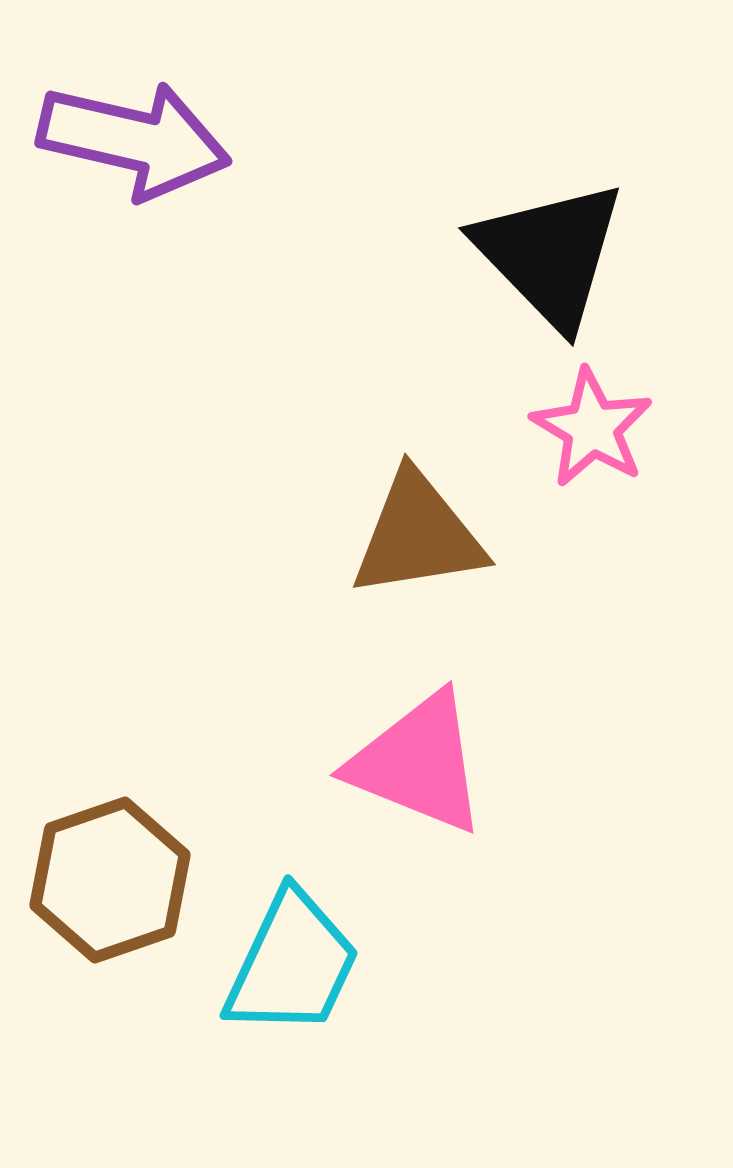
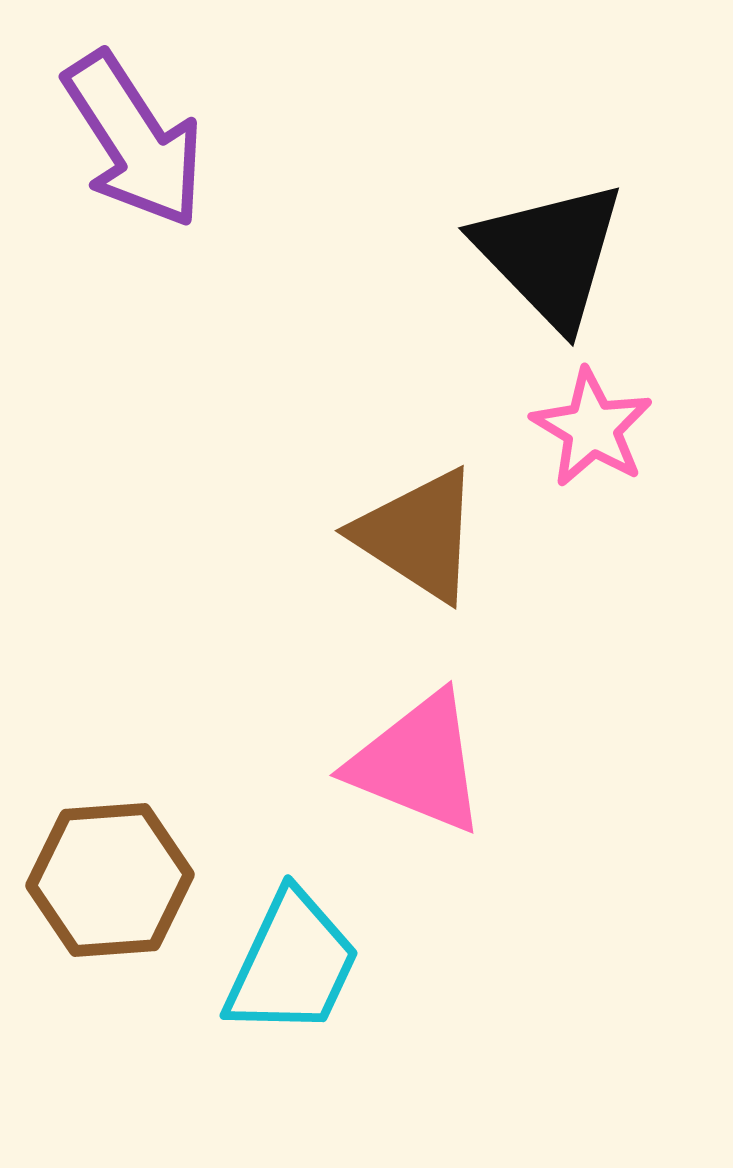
purple arrow: rotated 44 degrees clockwise
brown triangle: rotated 42 degrees clockwise
brown hexagon: rotated 15 degrees clockwise
